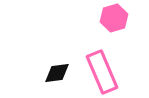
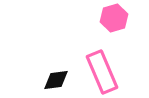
black diamond: moved 1 px left, 7 px down
